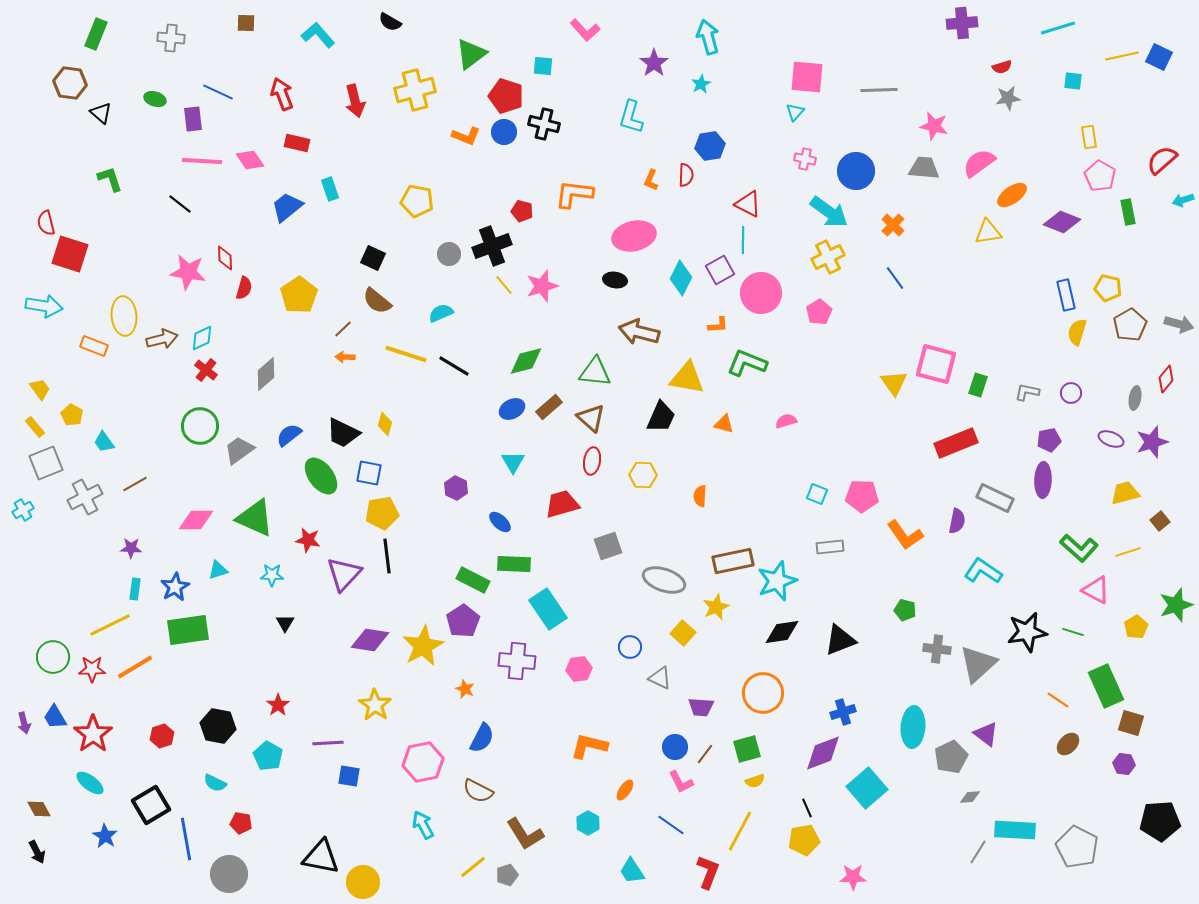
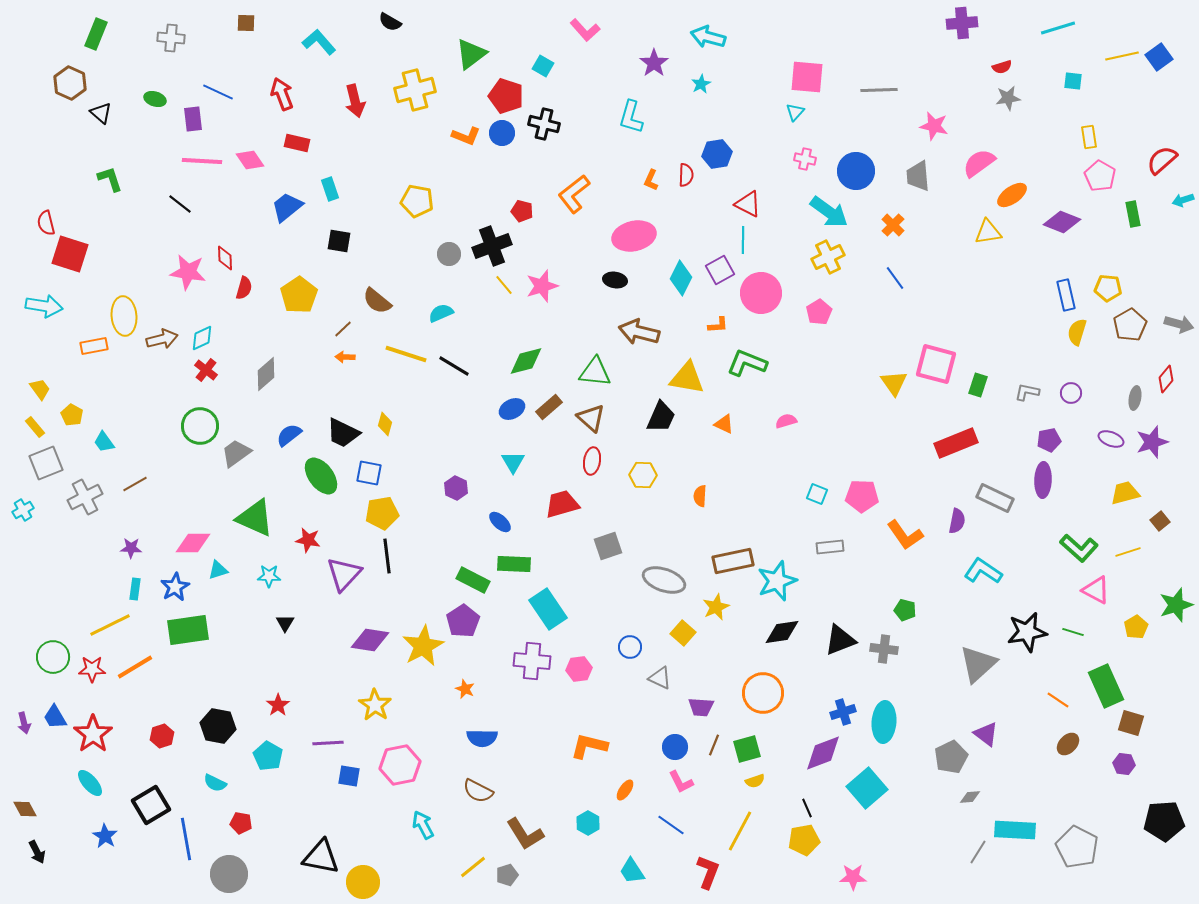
cyan L-shape at (318, 35): moved 1 px right, 7 px down
cyan arrow at (708, 37): rotated 60 degrees counterclockwise
blue square at (1159, 57): rotated 28 degrees clockwise
cyan square at (543, 66): rotated 25 degrees clockwise
brown hexagon at (70, 83): rotated 16 degrees clockwise
blue circle at (504, 132): moved 2 px left, 1 px down
blue hexagon at (710, 146): moved 7 px right, 8 px down
gray trapezoid at (924, 168): moved 6 px left, 8 px down; rotated 100 degrees counterclockwise
orange L-shape at (574, 194): rotated 45 degrees counterclockwise
green rectangle at (1128, 212): moved 5 px right, 2 px down
black square at (373, 258): moved 34 px left, 17 px up; rotated 15 degrees counterclockwise
yellow pentagon at (1108, 288): rotated 8 degrees counterclockwise
orange rectangle at (94, 346): rotated 32 degrees counterclockwise
orange triangle at (724, 424): rotated 10 degrees clockwise
gray trapezoid at (239, 450): moved 3 px left, 3 px down
pink diamond at (196, 520): moved 3 px left, 23 px down
cyan star at (272, 575): moved 3 px left, 1 px down
gray cross at (937, 649): moved 53 px left
purple cross at (517, 661): moved 15 px right
cyan ellipse at (913, 727): moved 29 px left, 5 px up
blue semicircle at (482, 738): rotated 64 degrees clockwise
brown line at (705, 754): moved 9 px right, 9 px up; rotated 15 degrees counterclockwise
pink hexagon at (423, 762): moved 23 px left, 3 px down
cyan ellipse at (90, 783): rotated 12 degrees clockwise
brown diamond at (39, 809): moved 14 px left
black pentagon at (1160, 821): moved 4 px right
